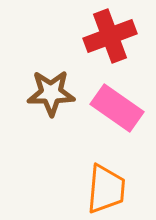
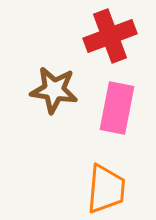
brown star: moved 3 px right, 3 px up; rotated 9 degrees clockwise
pink rectangle: rotated 66 degrees clockwise
